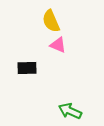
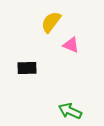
yellow semicircle: moved 1 px down; rotated 60 degrees clockwise
pink triangle: moved 13 px right
